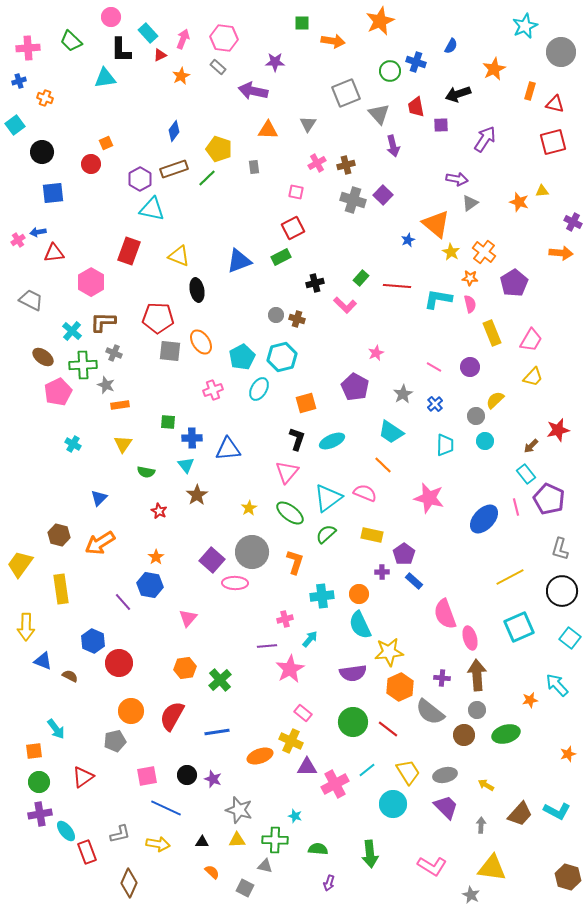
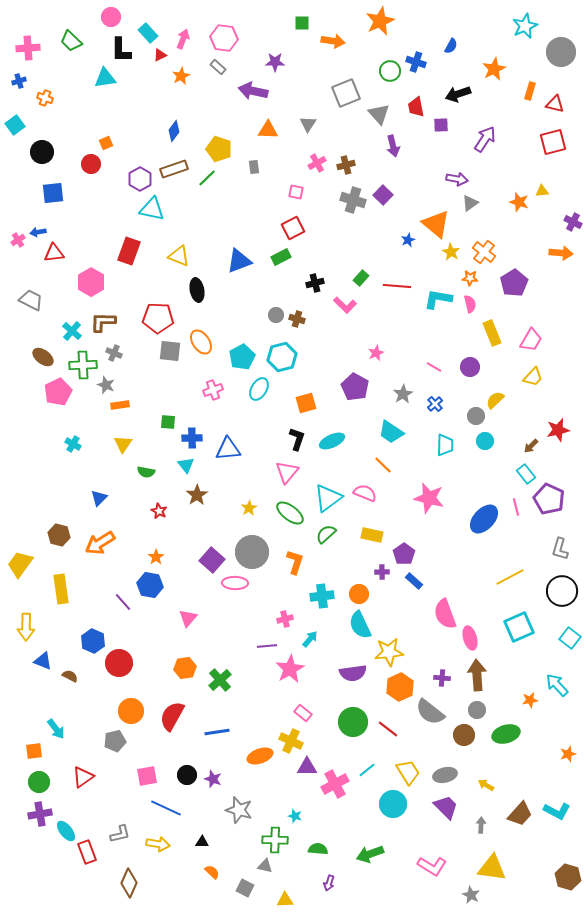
yellow triangle at (237, 840): moved 48 px right, 60 px down
green arrow at (370, 854): rotated 76 degrees clockwise
